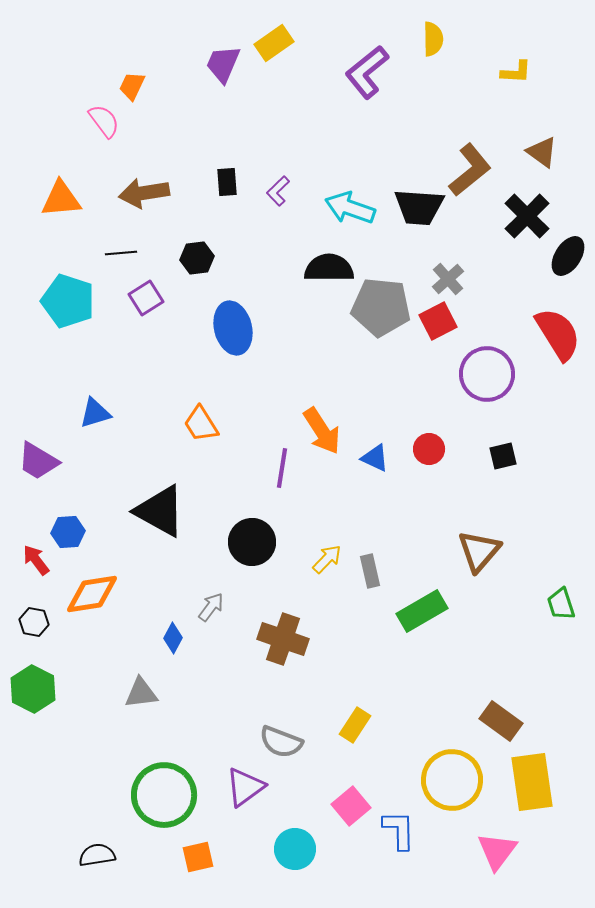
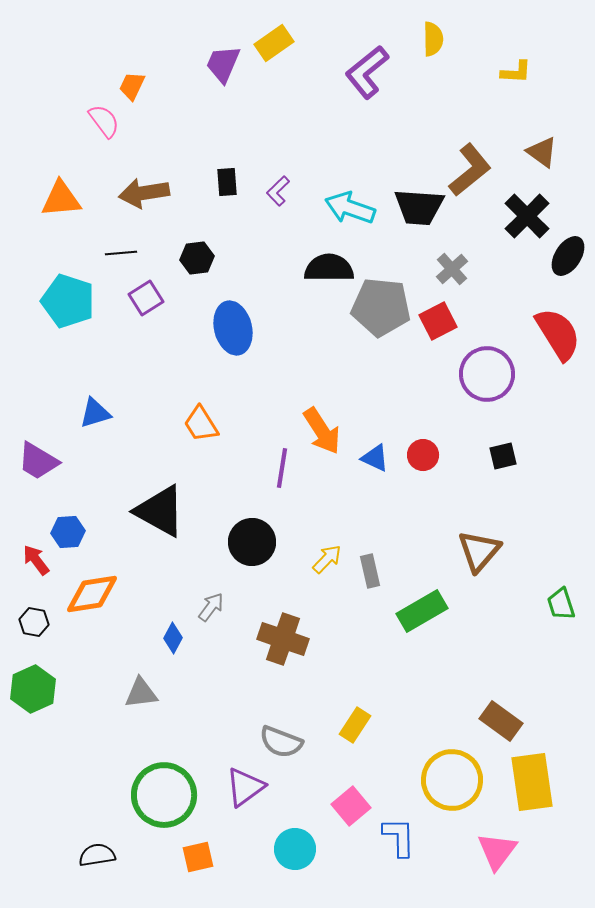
gray cross at (448, 279): moved 4 px right, 10 px up
red circle at (429, 449): moved 6 px left, 6 px down
green hexagon at (33, 689): rotated 9 degrees clockwise
blue L-shape at (399, 830): moved 7 px down
